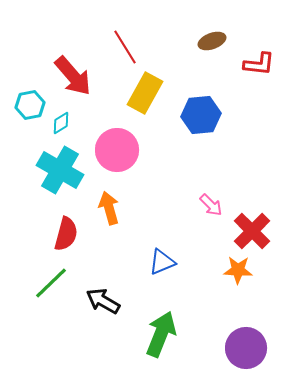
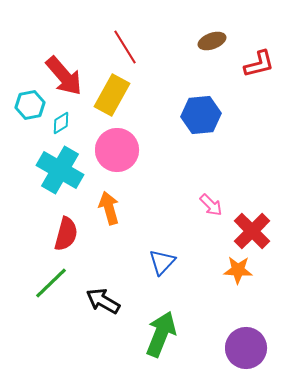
red L-shape: rotated 20 degrees counterclockwise
red arrow: moved 9 px left
yellow rectangle: moved 33 px left, 2 px down
blue triangle: rotated 24 degrees counterclockwise
